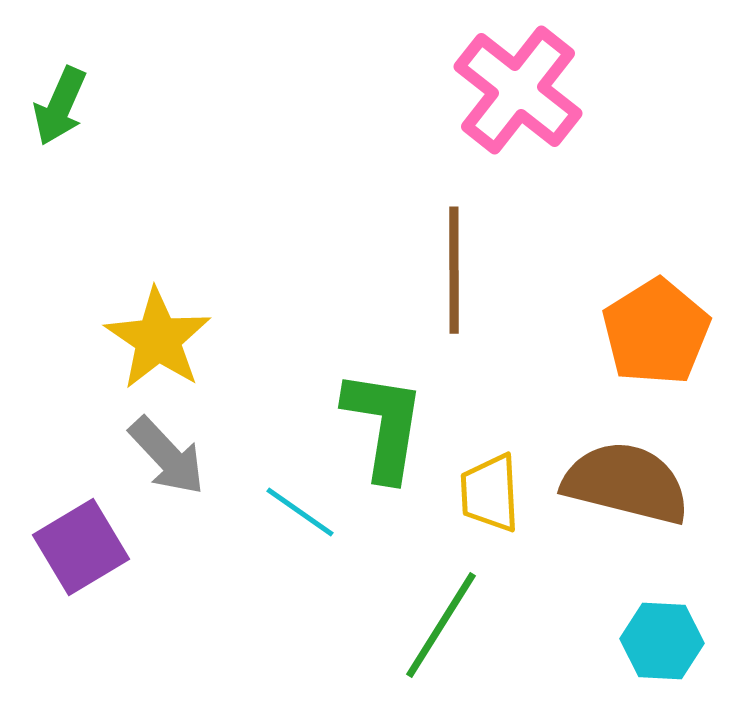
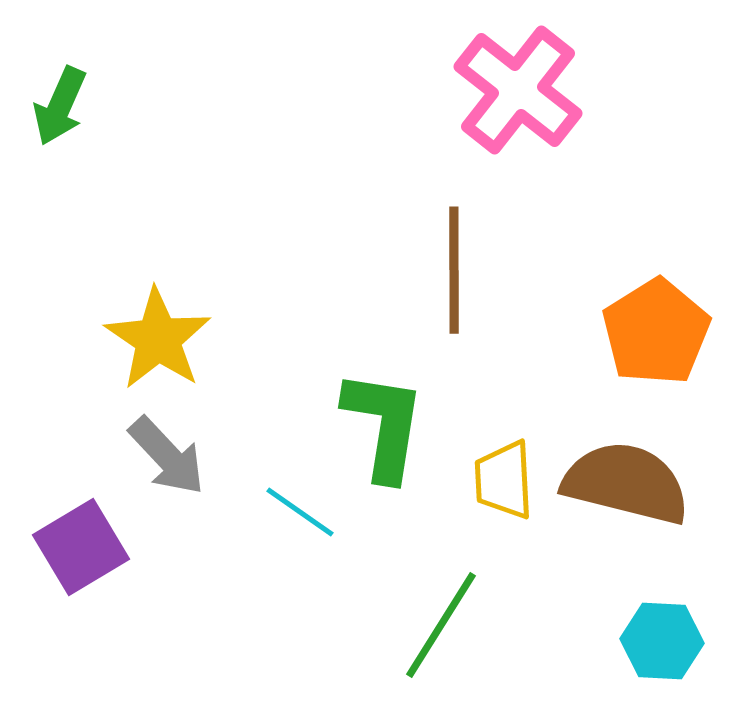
yellow trapezoid: moved 14 px right, 13 px up
